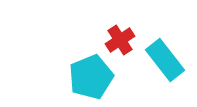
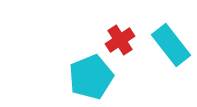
cyan rectangle: moved 6 px right, 15 px up
